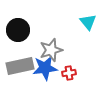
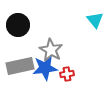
cyan triangle: moved 7 px right, 2 px up
black circle: moved 5 px up
gray star: rotated 25 degrees counterclockwise
red cross: moved 2 px left, 1 px down
